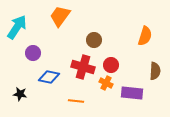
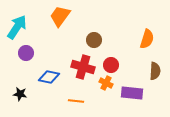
orange semicircle: moved 2 px right, 3 px down
purple circle: moved 7 px left
